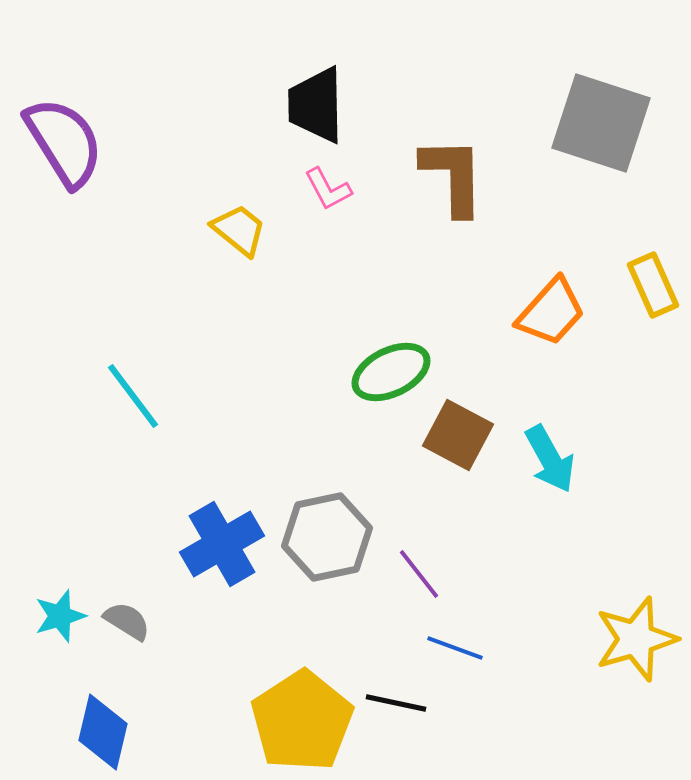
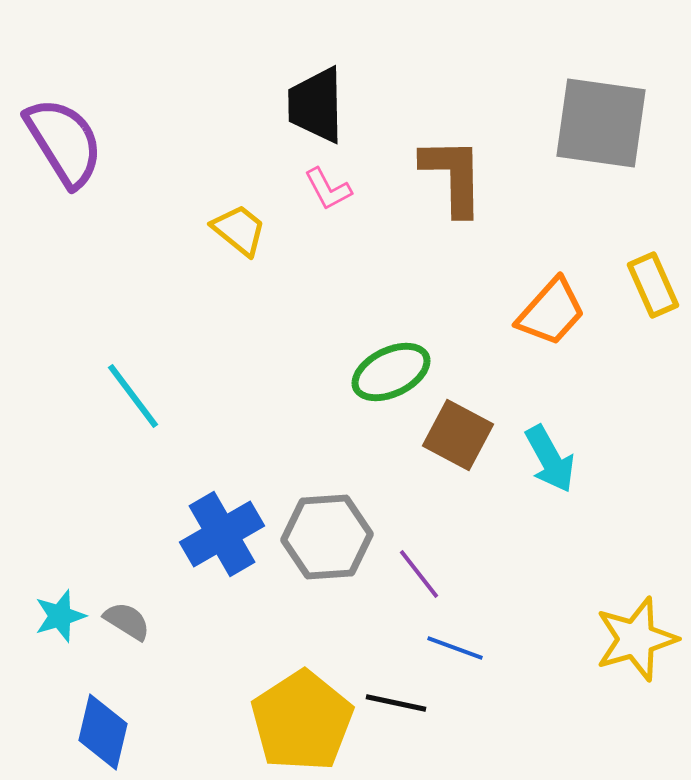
gray square: rotated 10 degrees counterclockwise
gray hexagon: rotated 8 degrees clockwise
blue cross: moved 10 px up
